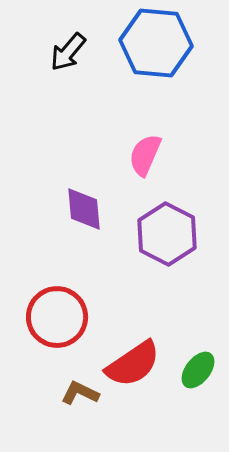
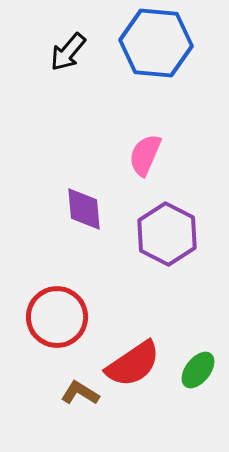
brown L-shape: rotated 6 degrees clockwise
